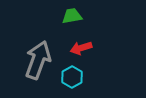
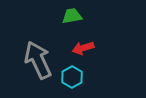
red arrow: moved 2 px right
gray arrow: rotated 45 degrees counterclockwise
